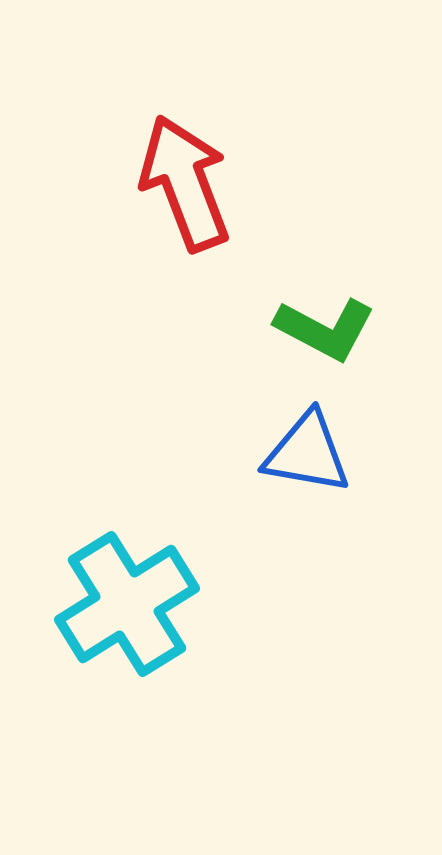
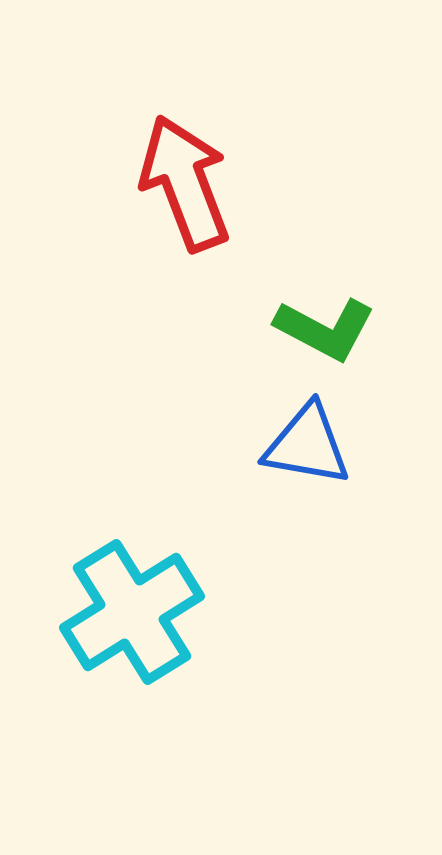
blue triangle: moved 8 px up
cyan cross: moved 5 px right, 8 px down
